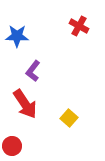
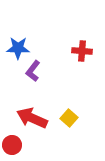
red cross: moved 3 px right, 25 px down; rotated 24 degrees counterclockwise
blue star: moved 1 px right, 12 px down
red arrow: moved 7 px right, 14 px down; rotated 148 degrees clockwise
red circle: moved 1 px up
